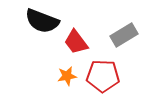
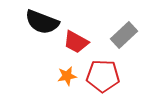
black semicircle: moved 1 px down
gray rectangle: rotated 12 degrees counterclockwise
red trapezoid: rotated 24 degrees counterclockwise
